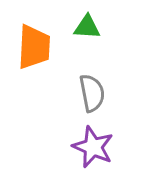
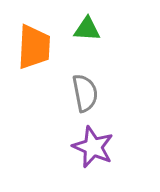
green triangle: moved 2 px down
gray semicircle: moved 7 px left
